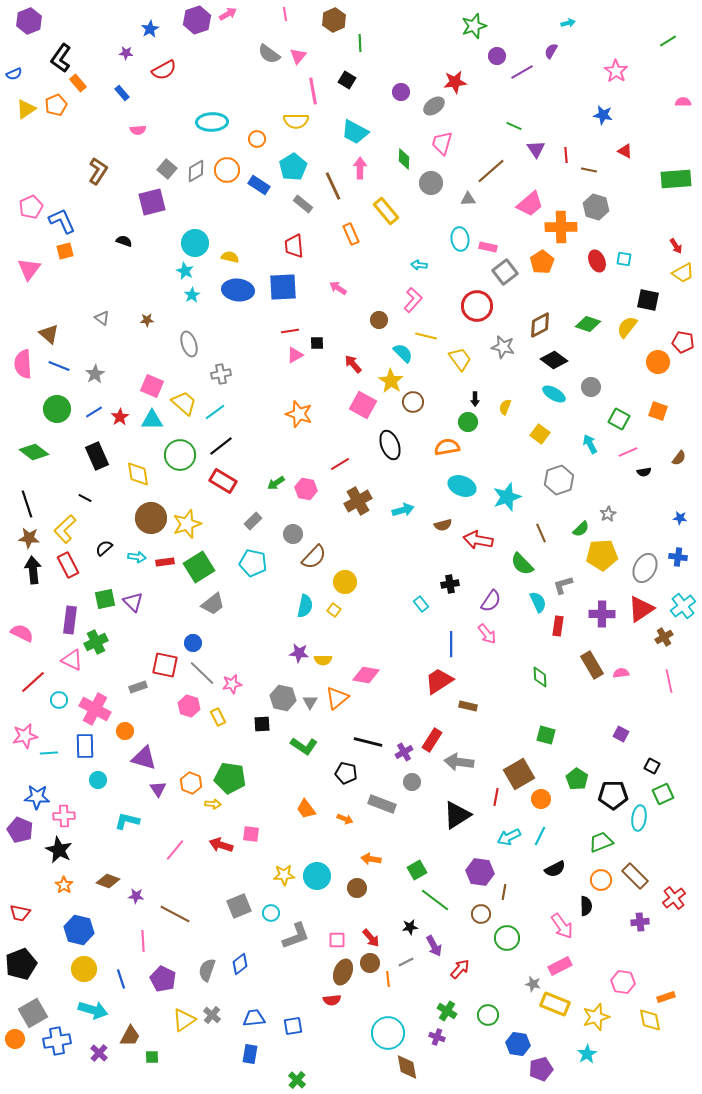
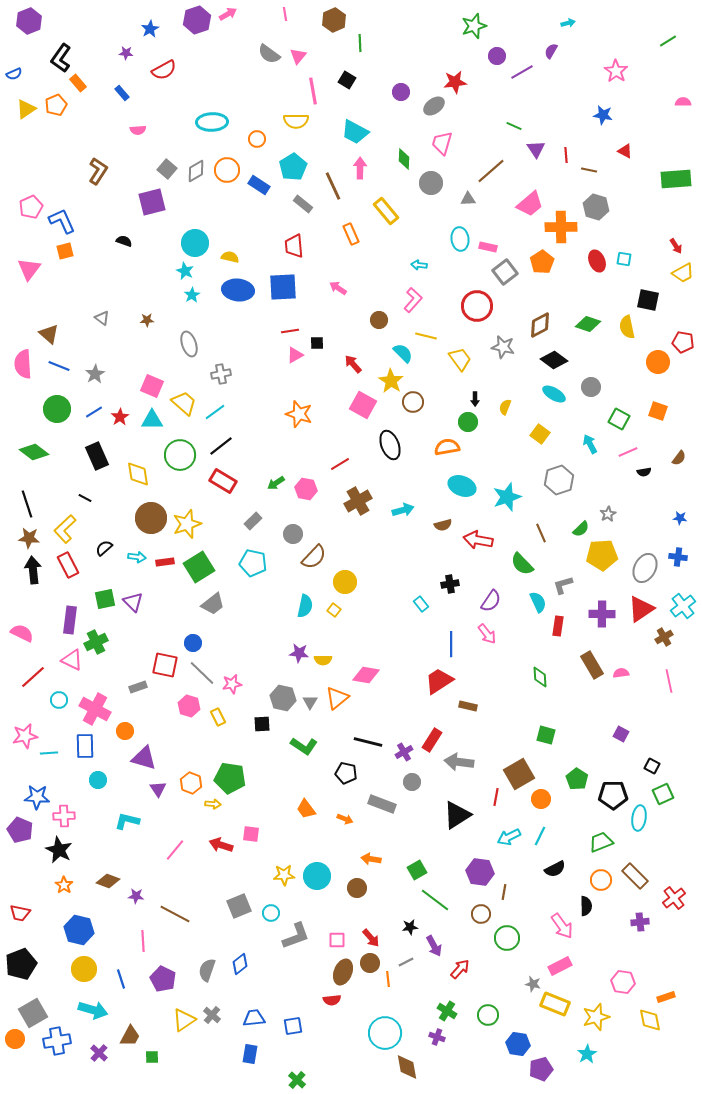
yellow semicircle at (627, 327): rotated 50 degrees counterclockwise
red line at (33, 682): moved 5 px up
cyan circle at (388, 1033): moved 3 px left
